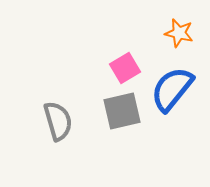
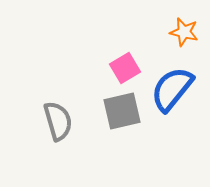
orange star: moved 5 px right, 1 px up
